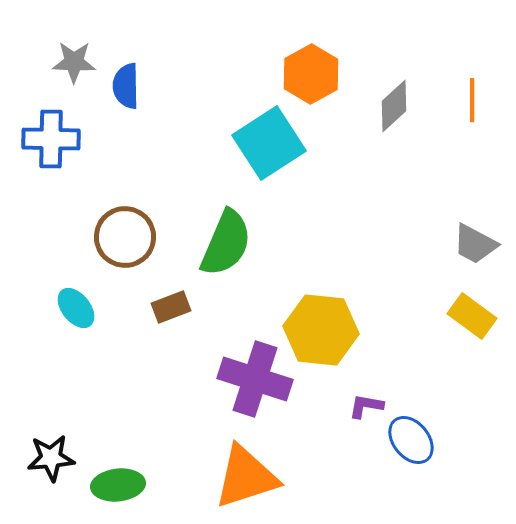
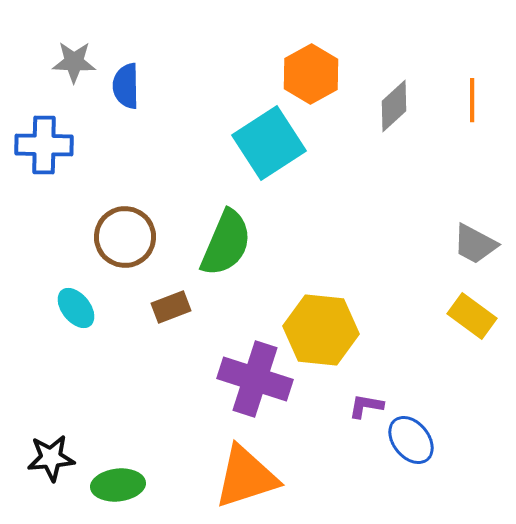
blue cross: moved 7 px left, 6 px down
